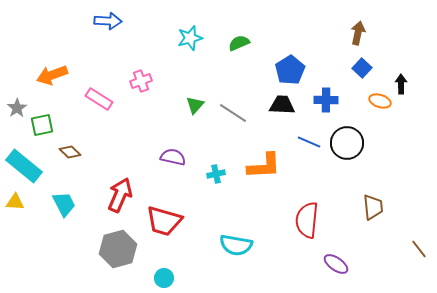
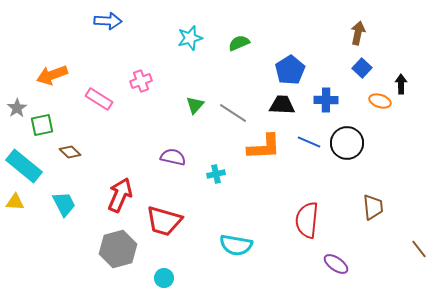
orange L-shape: moved 19 px up
